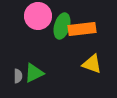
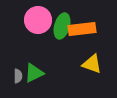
pink circle: moved 4 px down
